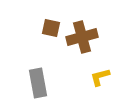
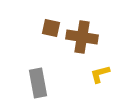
brown cross: rotated 24 degrees clockwise
yellow L-shape: moved 3 px up
